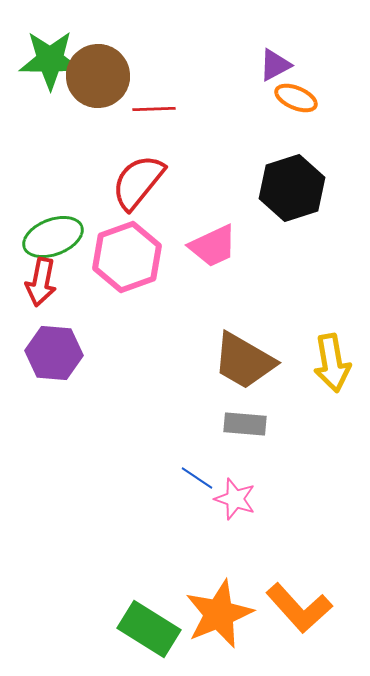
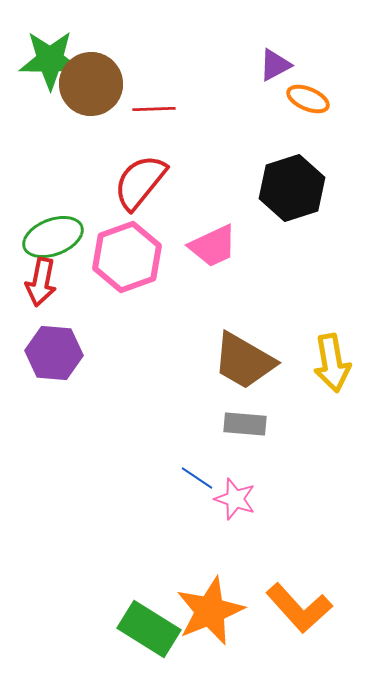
brown circle: moved 7 px left, 8 px down
orange ellipse: moved 12 px right, 1 px down
red semicircle: moved 2 px right
orange star: moved 9 px left, 3 px up
